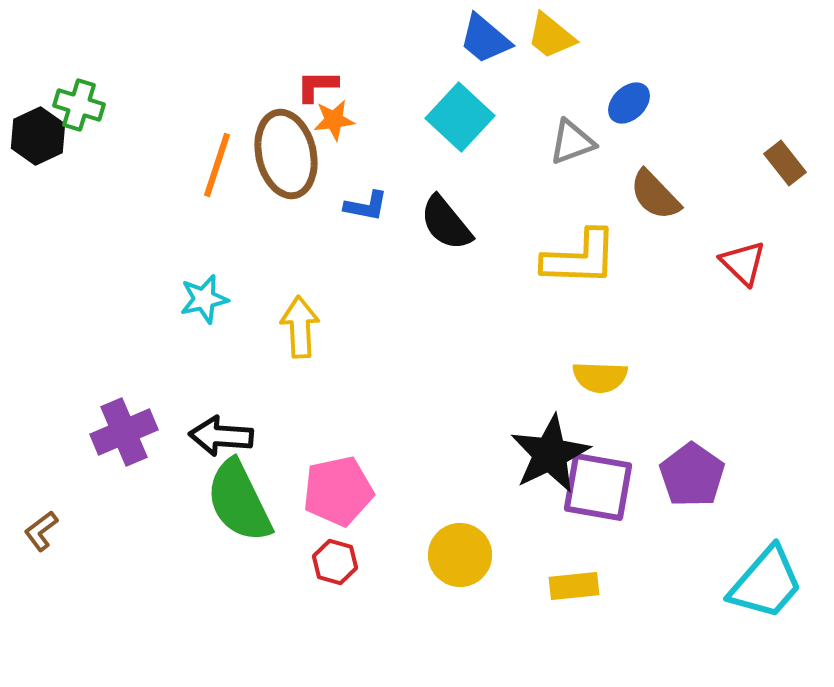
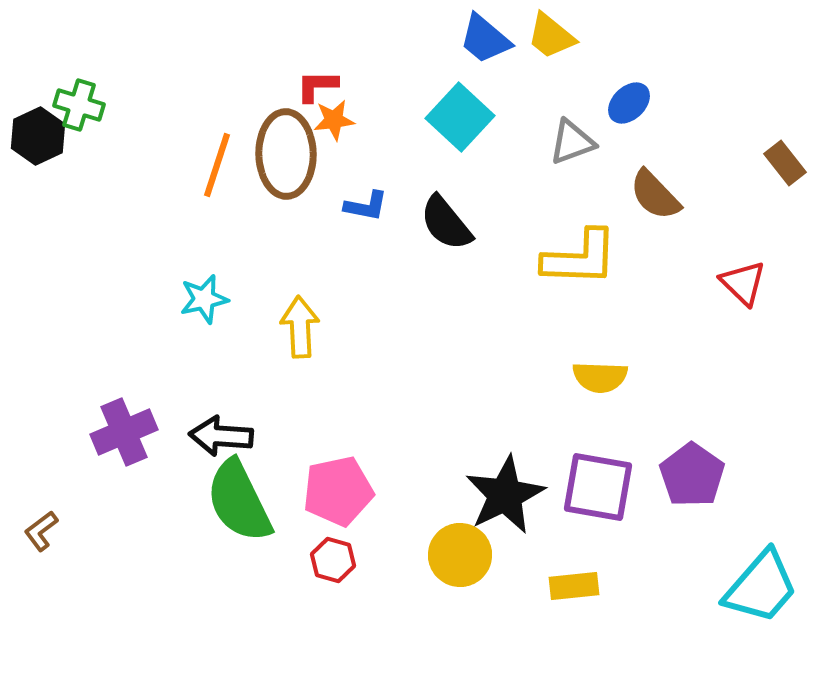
brown ellipse: rotated 12 degrees clockwise
red triangle: moved 20 px down
black star: moved 45 px left, 41 px down
red hexagon: moved 2 px left, 2 px up
cyan trapezoid: moved 5 px left, 4 px down
